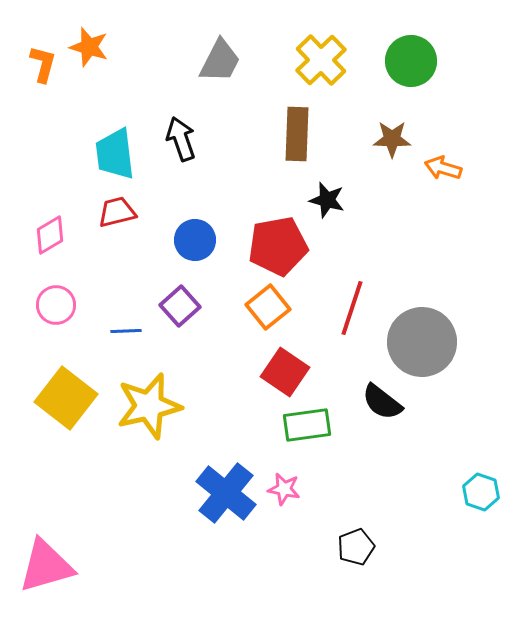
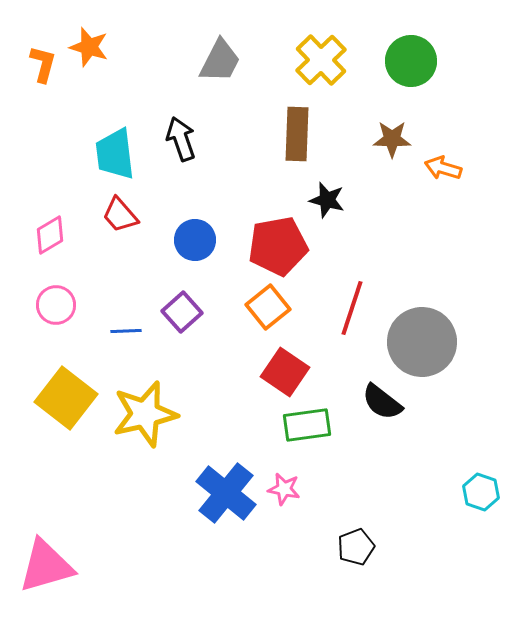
red trapezoid: moved 3 px right, 3 px down; rotated 117 degrees counterclockwise
purple square: moved 2 px right, 6 px down
yellow star: moved 4 px left, 8 px down
